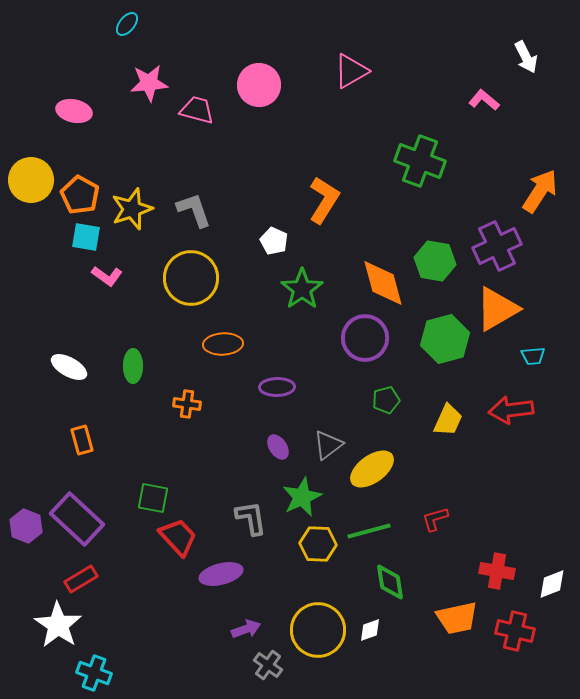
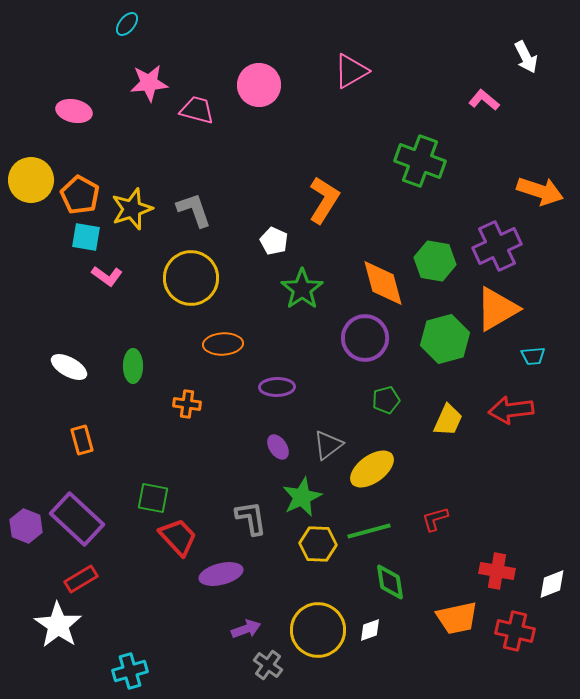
orange arrow at (540, 191): rotated 75 degrees clockwise
cyan cross at (94, 673): moved 36 px right, 2 px up; rotated 36 degrees counterclockwise
